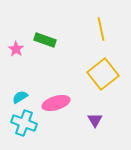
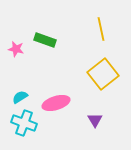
pink star: rotated 21 degrees counterclockwise
